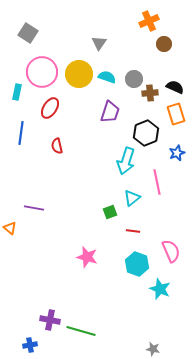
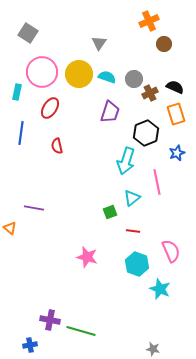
brown cross: rotated 21 degrees counterclockwise
